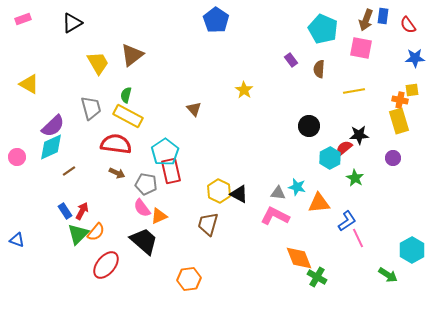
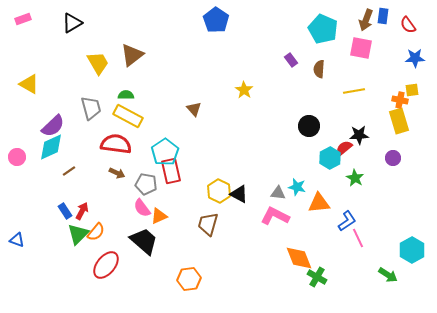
green semicircle at (126, 95): rotated 77 degrees clockwise
